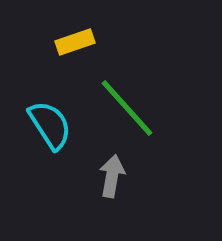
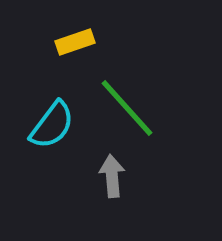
cyan semicircle: moved 2 px right; rotated 70 degrees clockwise
gray arrow: rotated 15 degrees counterclockwise
